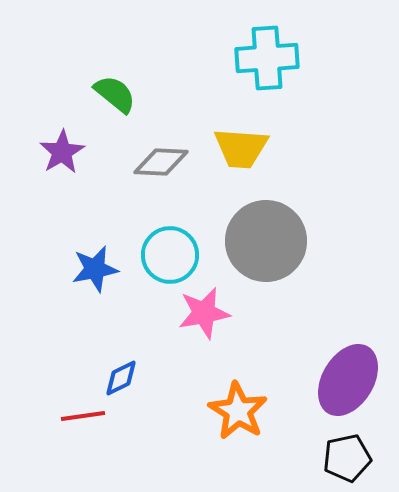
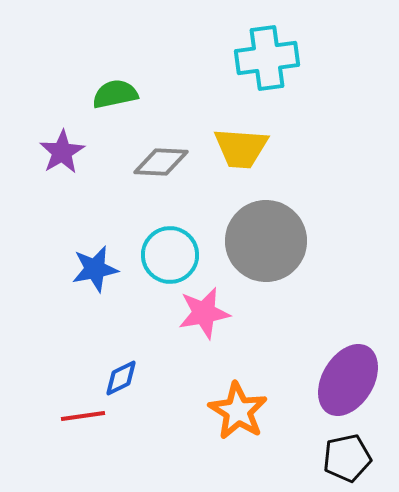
cyan cross: rotated 4 degrees counterclockwise
green semicircle: rotated 51 degrees counterclockwise
